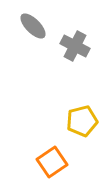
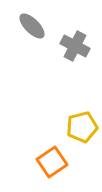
gray ellipse: moved 1 px left
yellow pentagon: moved 6 px down
